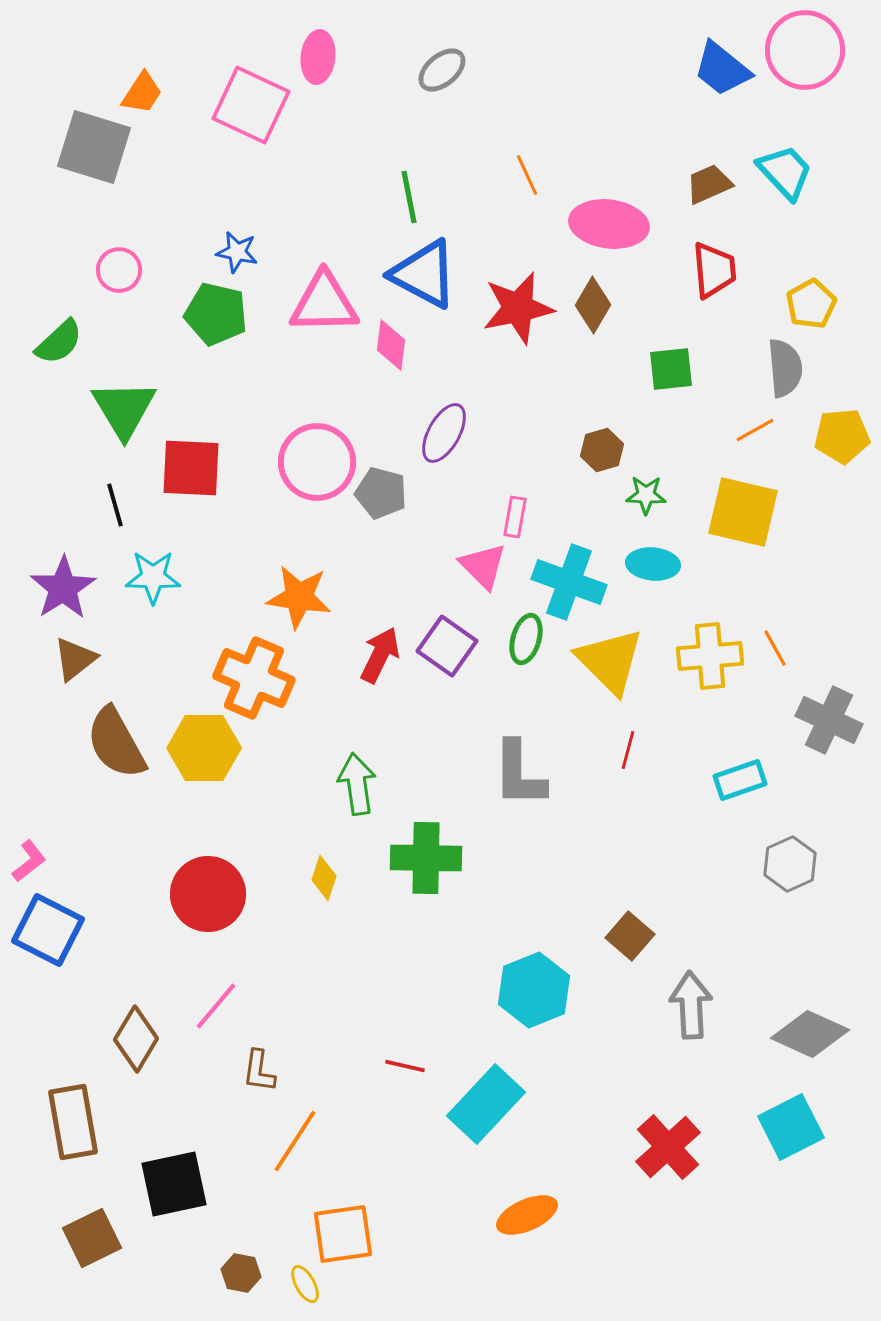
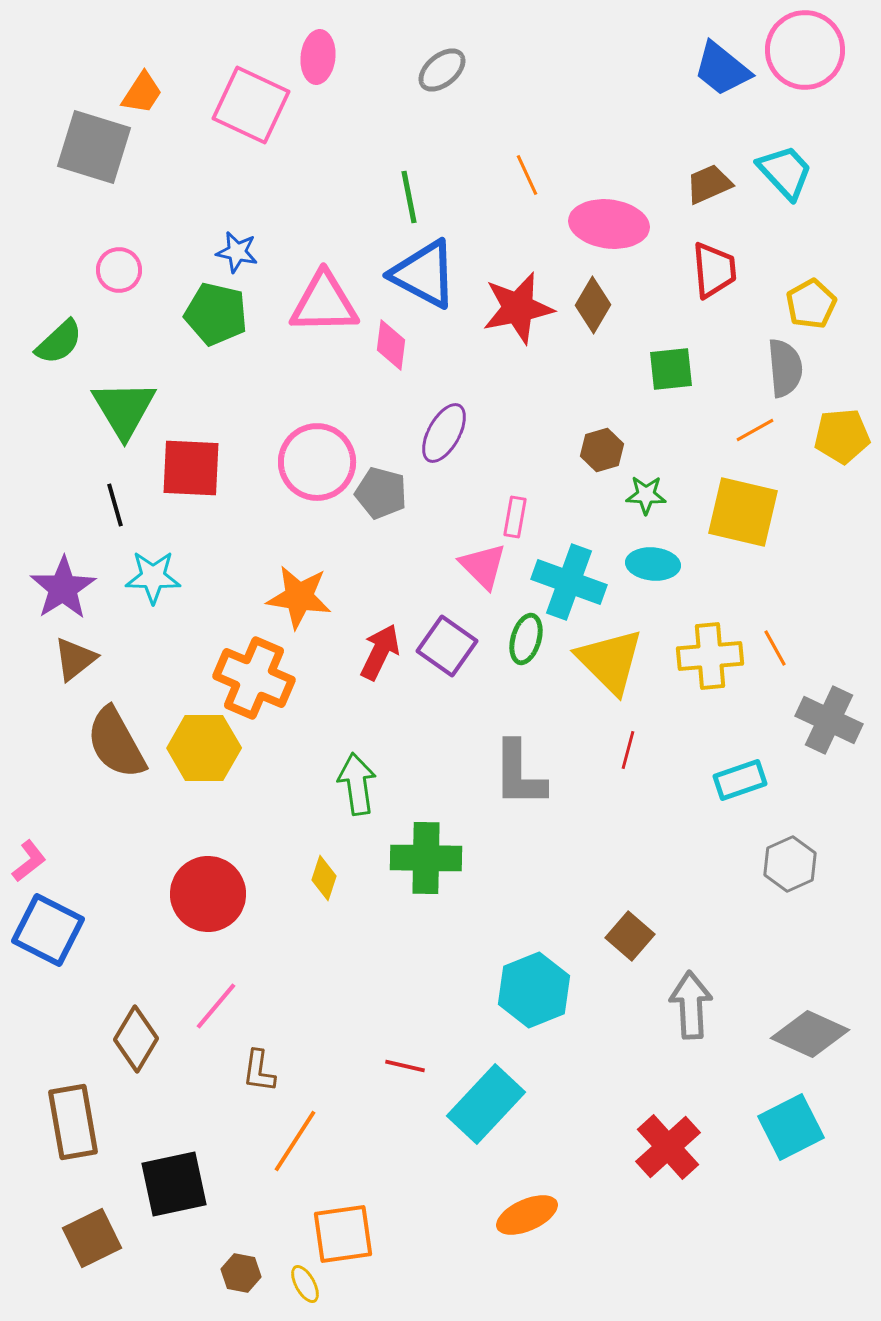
red arrow at (380, 655): moved 3 px up
